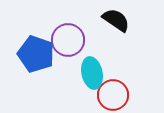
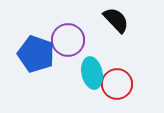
black semicircle: rotated 12 degrees clockwise
red circle: moved 4 px right, 11 px up
